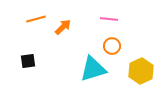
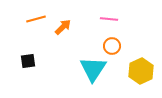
cyan triangle: rotated 40 degrees counterclockwise
